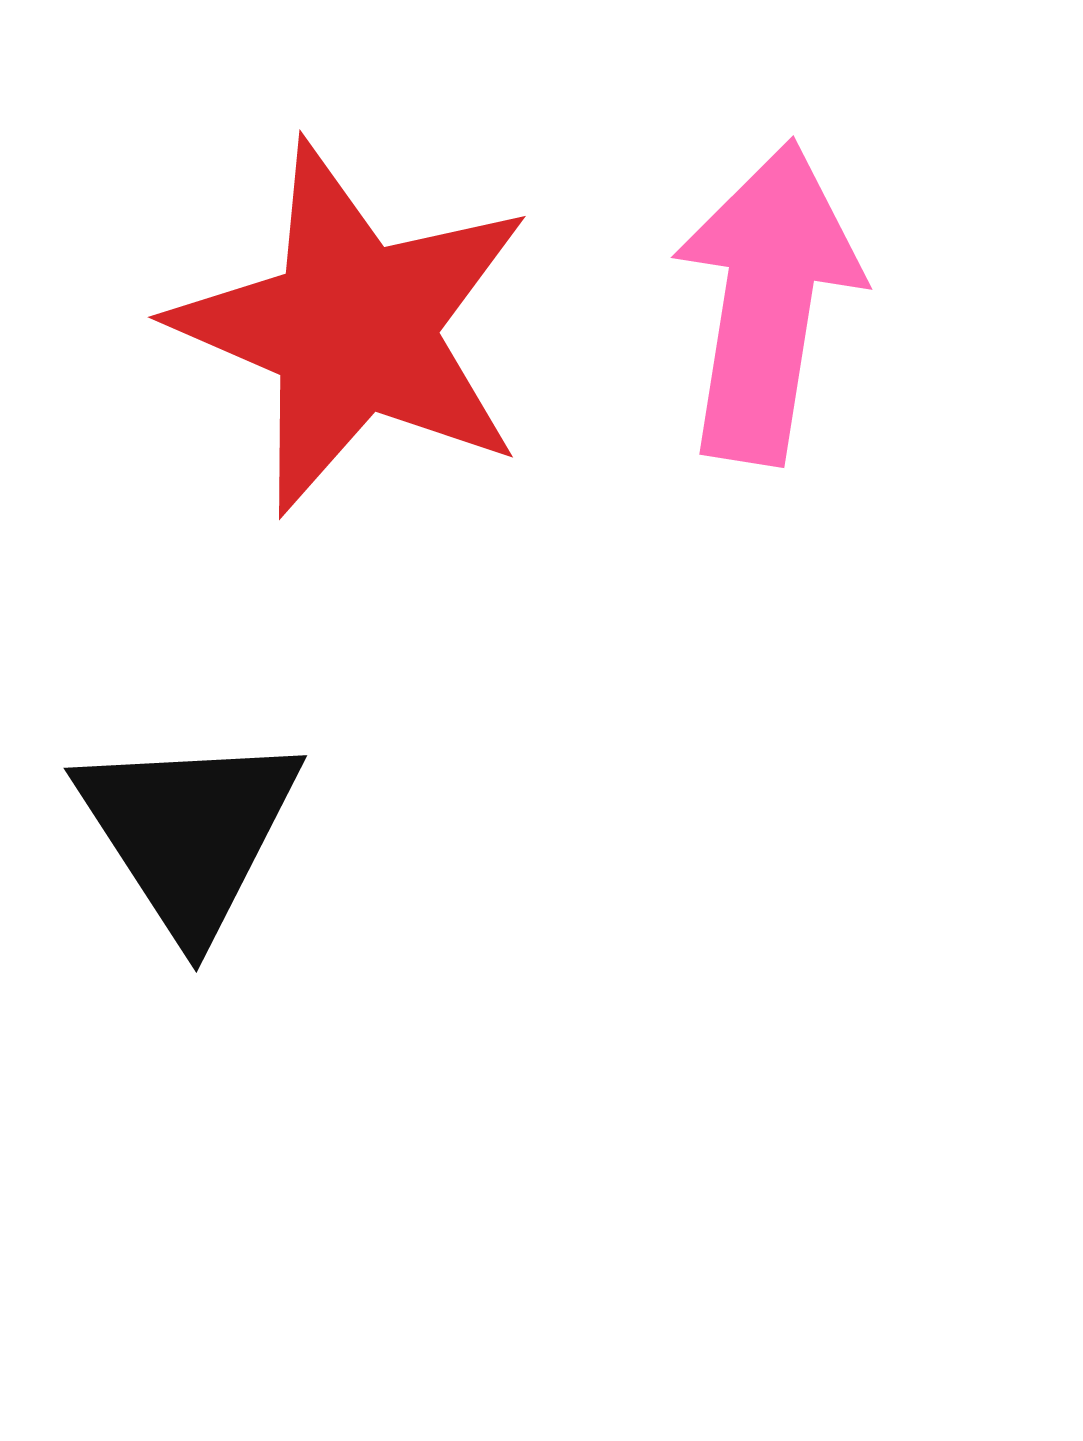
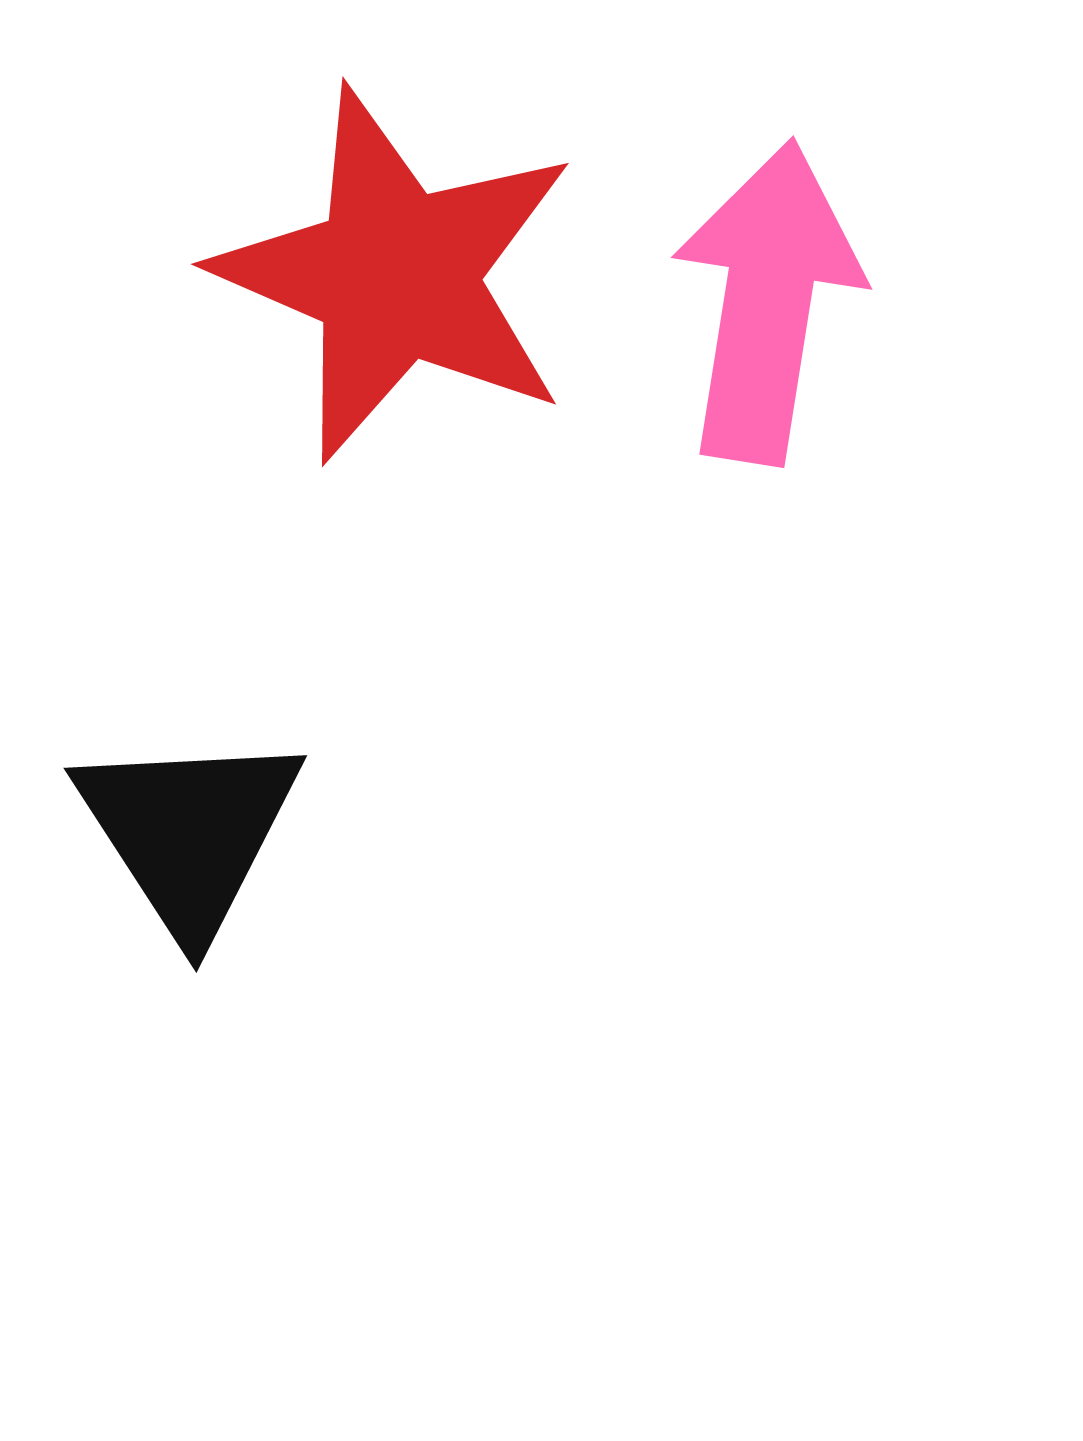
red star: moved 43 px right, 53 px up
